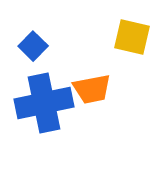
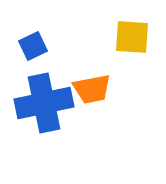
yellow square: rotated 9 degrees counterclockwise
blue square: rotated 20 degrees clockwise
